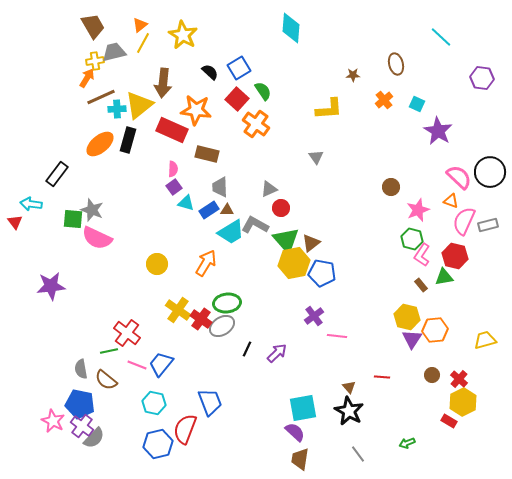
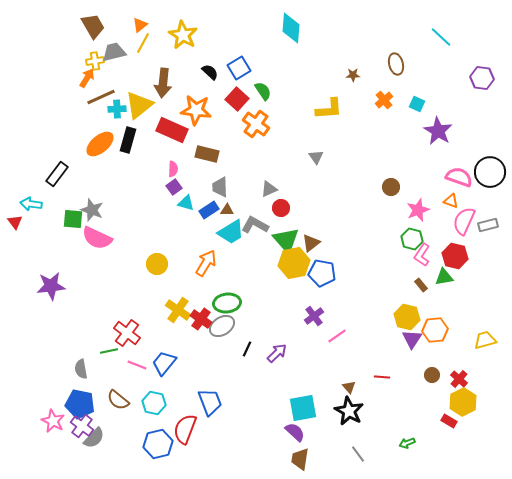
pink semicircle at (459, 177): rotated 24 degrees counterclockwise
pink line at (337, 336): rotated 42 degrees counterclockwise
blue trapezoid at (161, 364): moved 3 px right, 1 px up
brown semicircle at (106, 380): moved 12 px right, 20 px down
